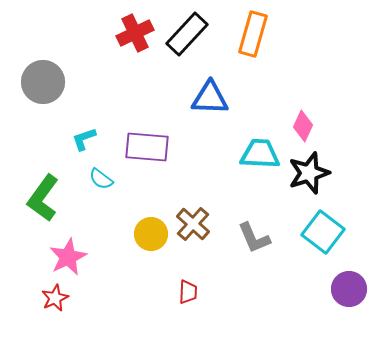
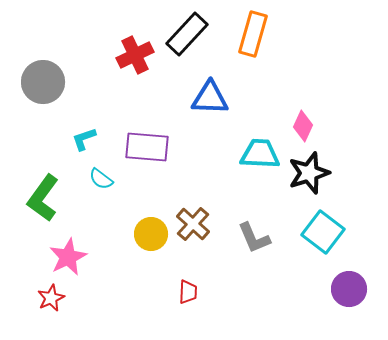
red cross: moved 22 px down
red star: moved 4 px left
